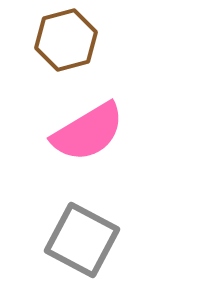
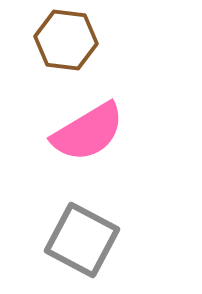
brown hexagon: rotated 22 degrees clockwise
